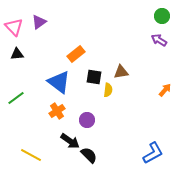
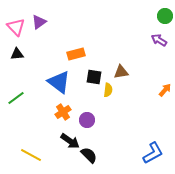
green circle: moved 3 px right
pink triangle: moved 2 px right
orange rectangle: rotated 24 degrees clockwise
orange cross: moved 6 px right, 1 px down
